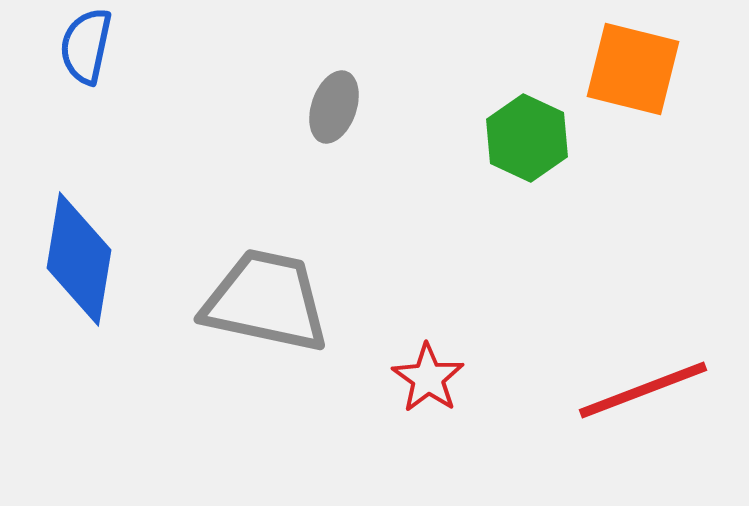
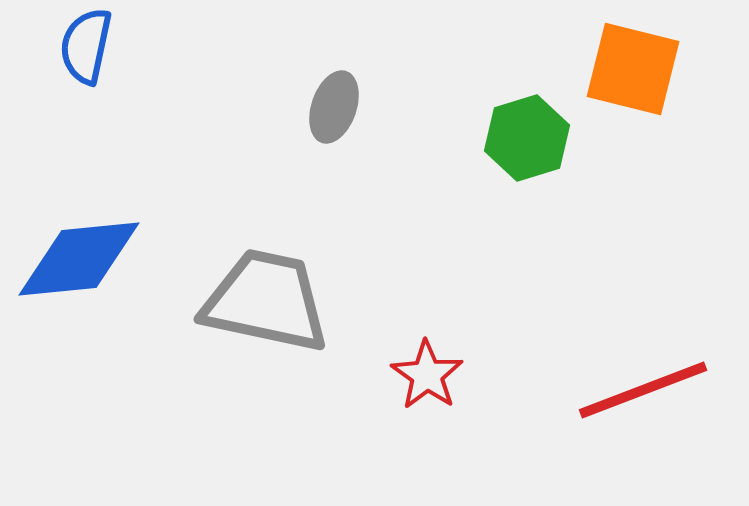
green hexagon: rotated 18 degrees clockwise
blue diamond: rotated 75 degrees clockwise
red star: moved 1 px left, 3 px up
